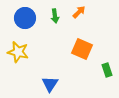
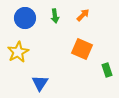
orange arrow: moved 4 px right, 3 px down
yellow star: rotated 30 degrees clockwise
blue triangle: moved 10 px left, 1 px up
